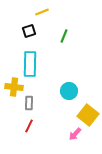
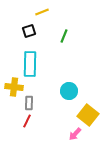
red line: moved 2 px left, 5 px up
